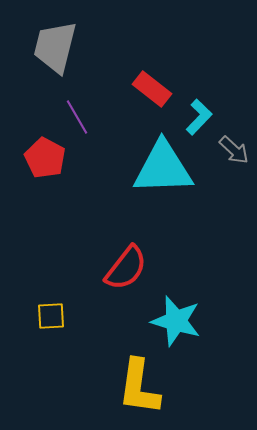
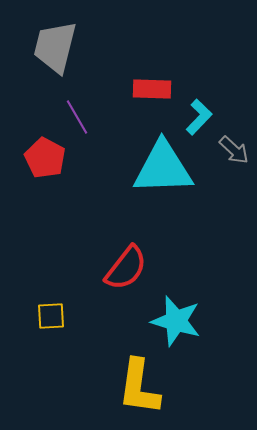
red rectangle: rotated 36 degrees counterclockwise
